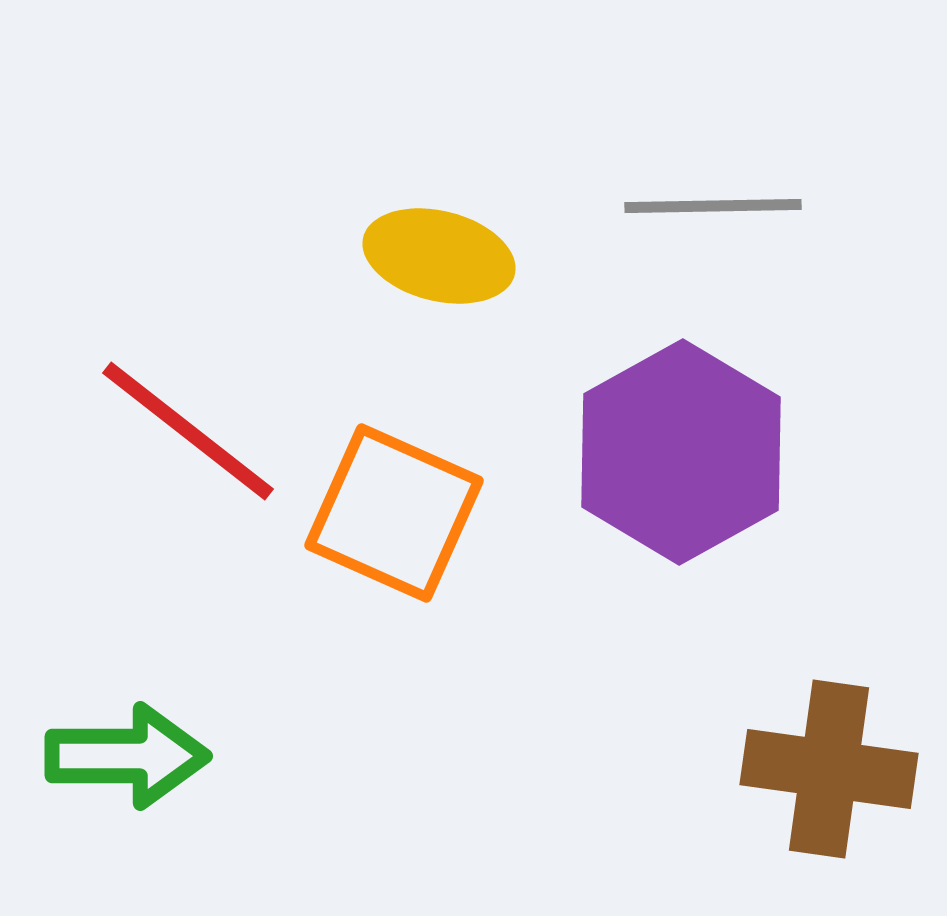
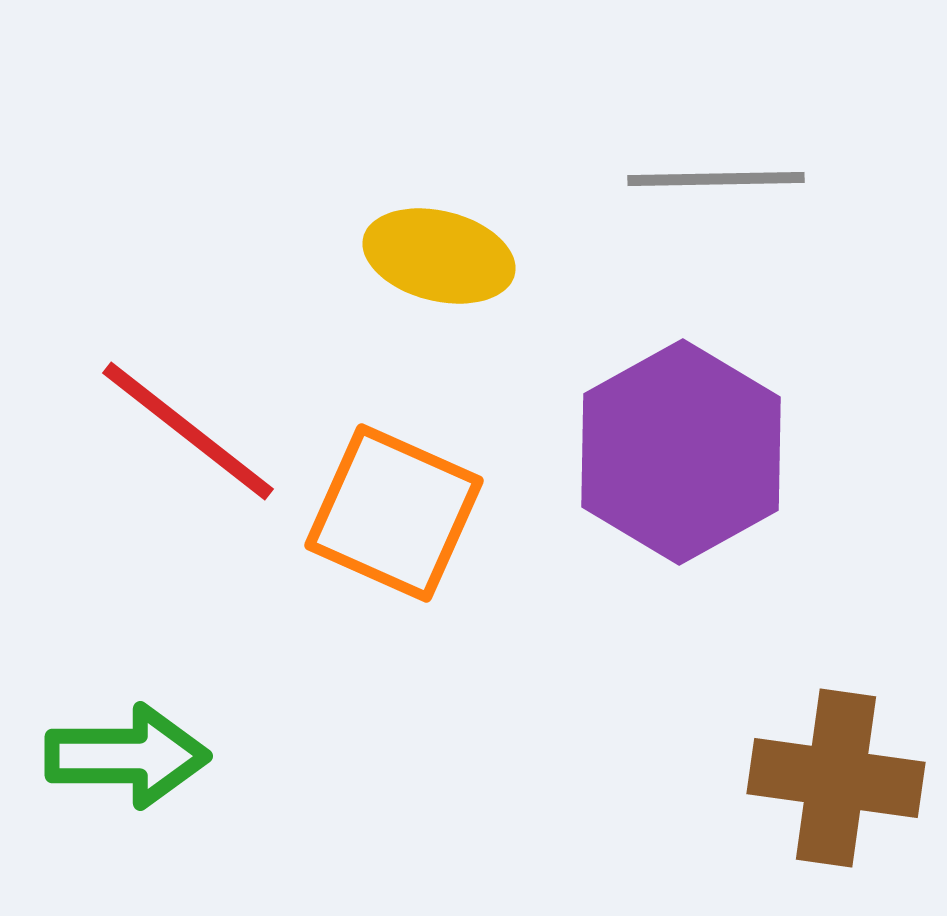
gray line: moved 3 px right, 27 px up
brown cross: moved 7 px right, 9 px down
